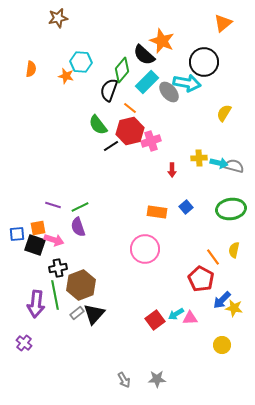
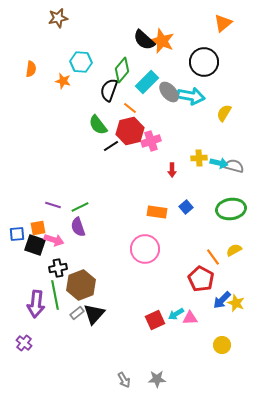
black semicircle at (144, 55): moved 15 px up
orange star at (66, 76): moved 3 px left, 5 px down
cyan arrow at (187, 83): moved 4 px right, 13 px down
yellow semicircle at (234, 250): rotated 49 degrees clockwise
yellow star at (234, 308): moved 2 px right, 5 px up; rotated 12 degrees clockwise
red square at (155, 320): rotated 12 degrees clockwise
